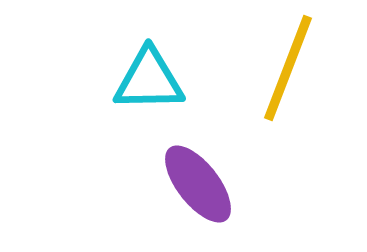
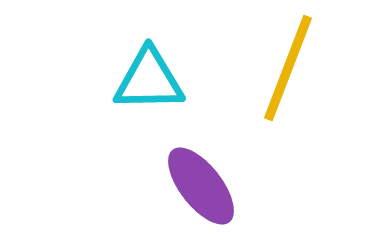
purple ellipse: moved 3 px right, 2 px down
